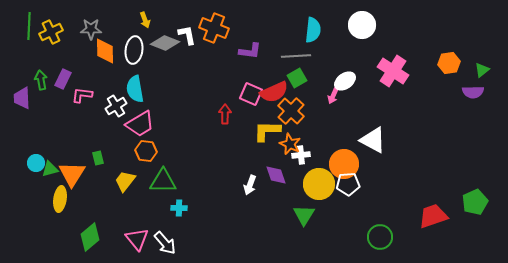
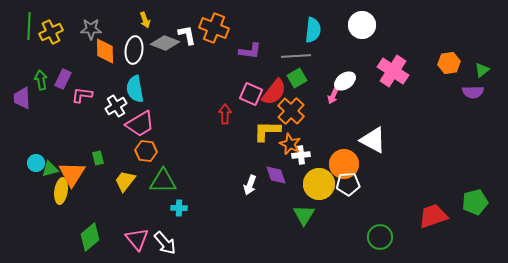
red semicircle at (274, 92): rotated 28 degrees counterclockwise
yellow ellipse at (60, 199): moved 1 px right, 8 px up
green pentagon at (475, 202): rotated 10 degrees clockwise
